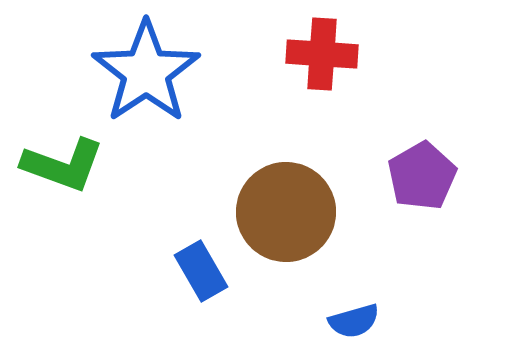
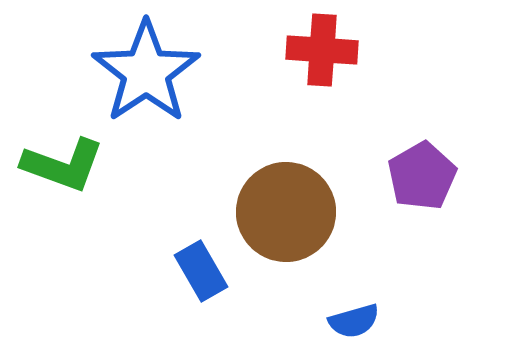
red cross: moved 4 px up
